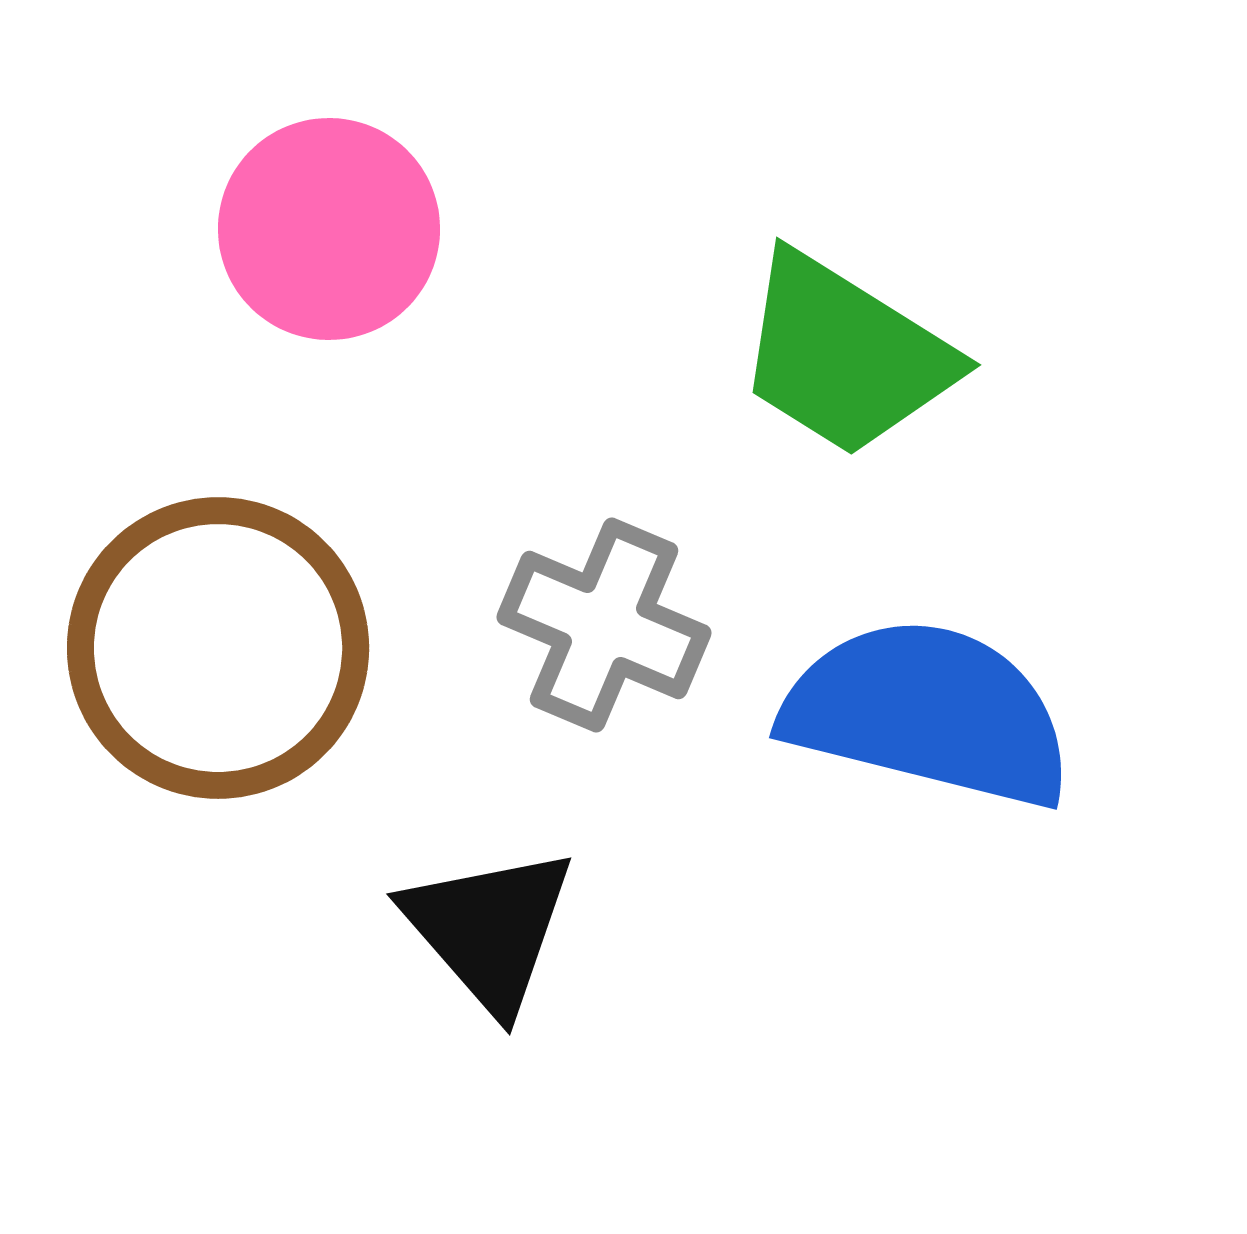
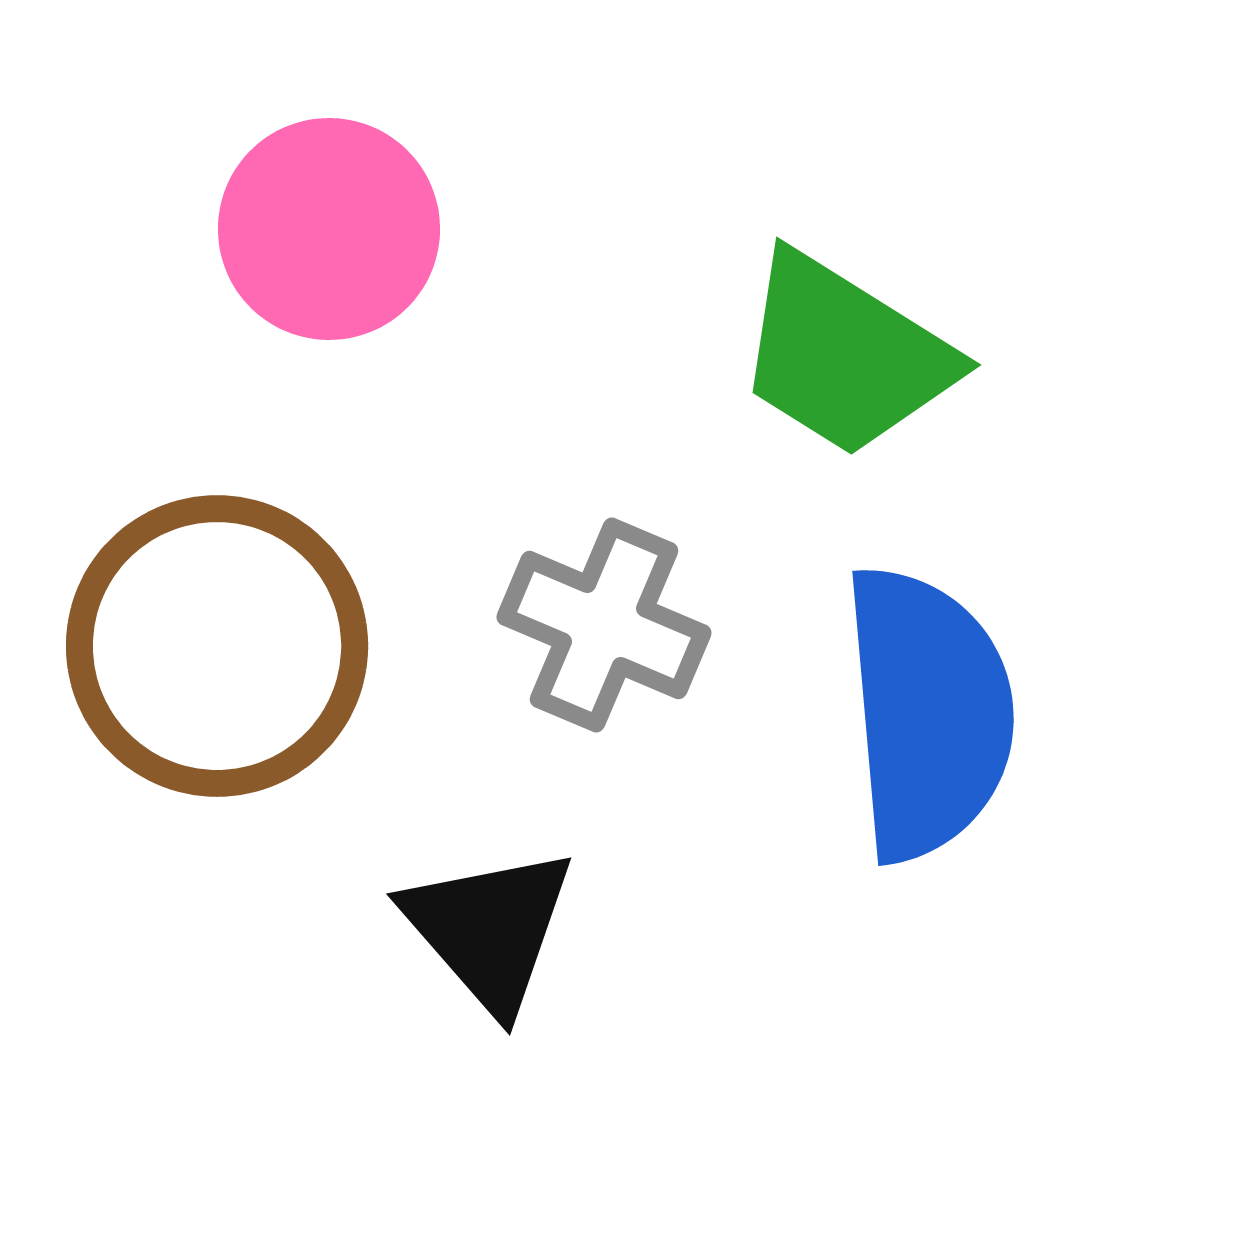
brown circle: moved 1 px left, 2 px up
blue semicircle: rotated 71 degrees clockwise
